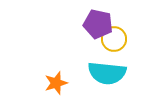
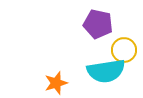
yellow circle: moved 10 px right, 11 px down
cyan semicircle: moved 1 px left, 2 px up; rotated 15 degrees counterclockwise
